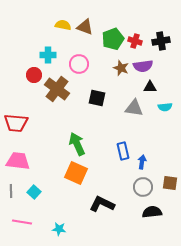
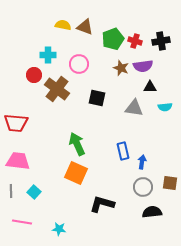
black L-shape: rotated 10 degrees counterclockwise
